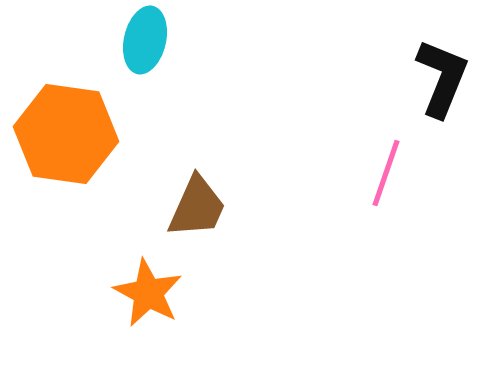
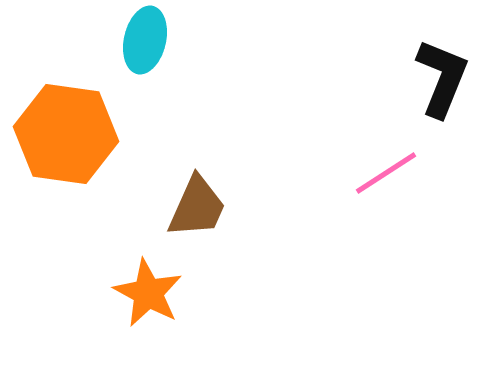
pink line: rotated 38 degrees clockwise
